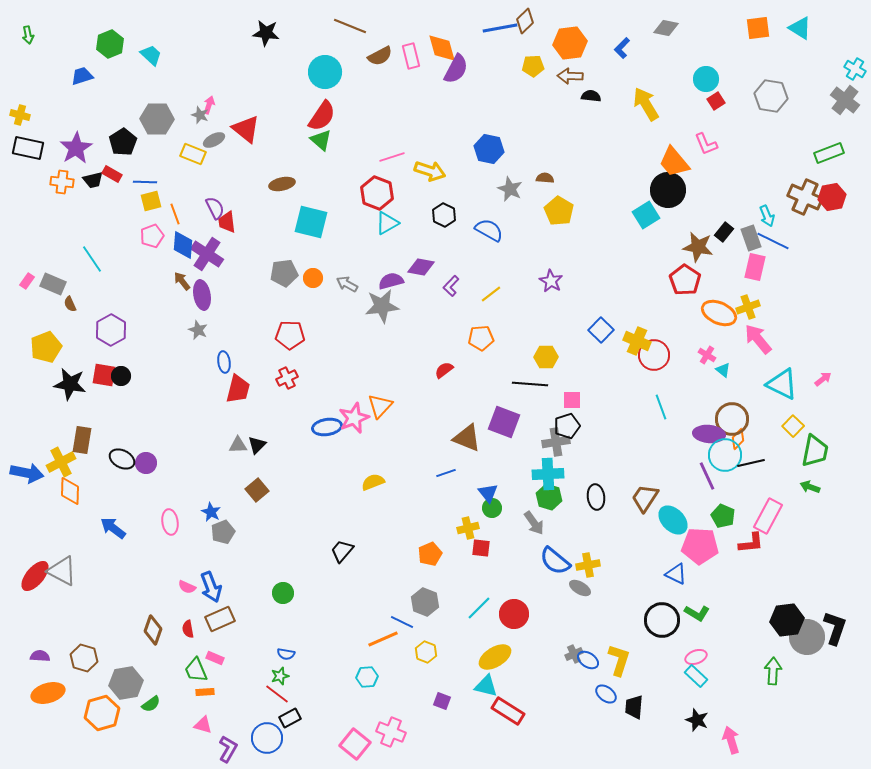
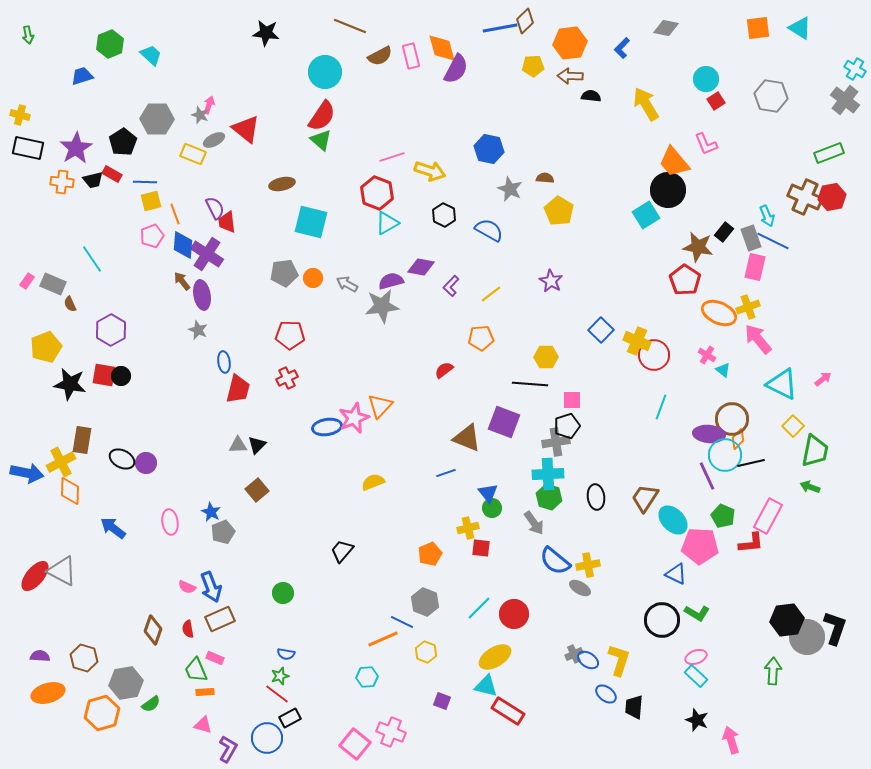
cyan line at (661, 407): rotated 40 degrees clockwise
